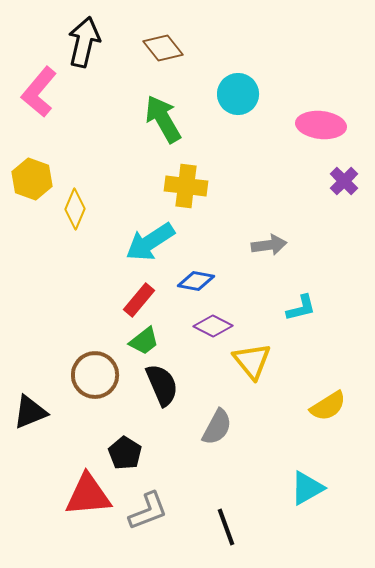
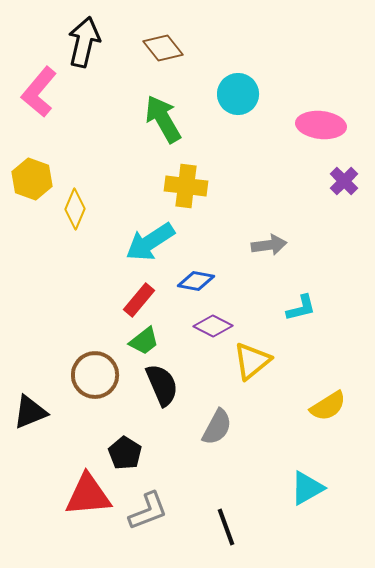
yellow triangle: rotated 30 degrees clockwise
